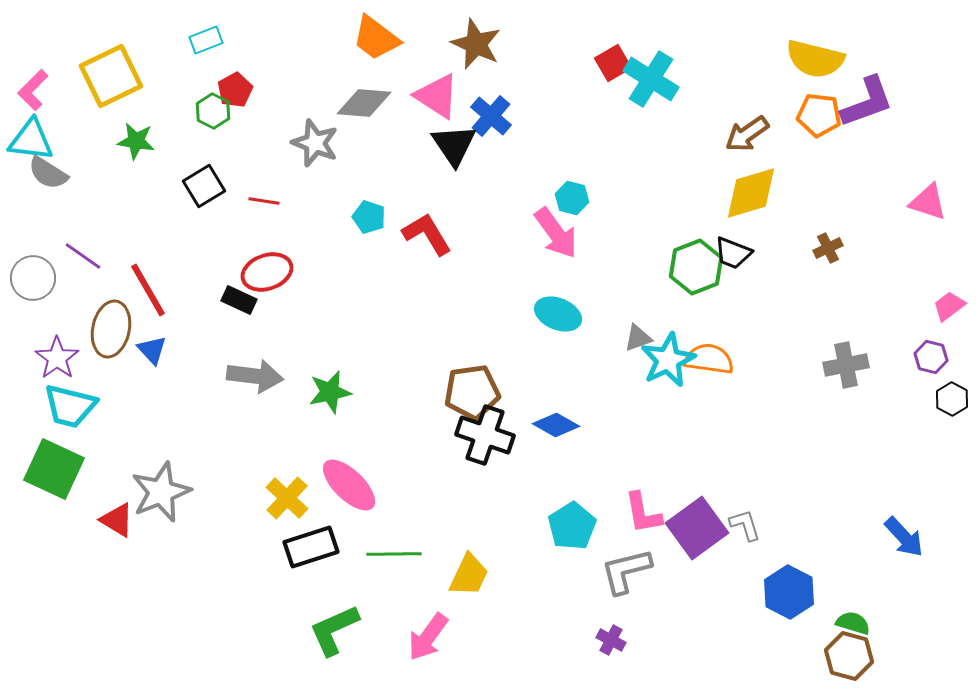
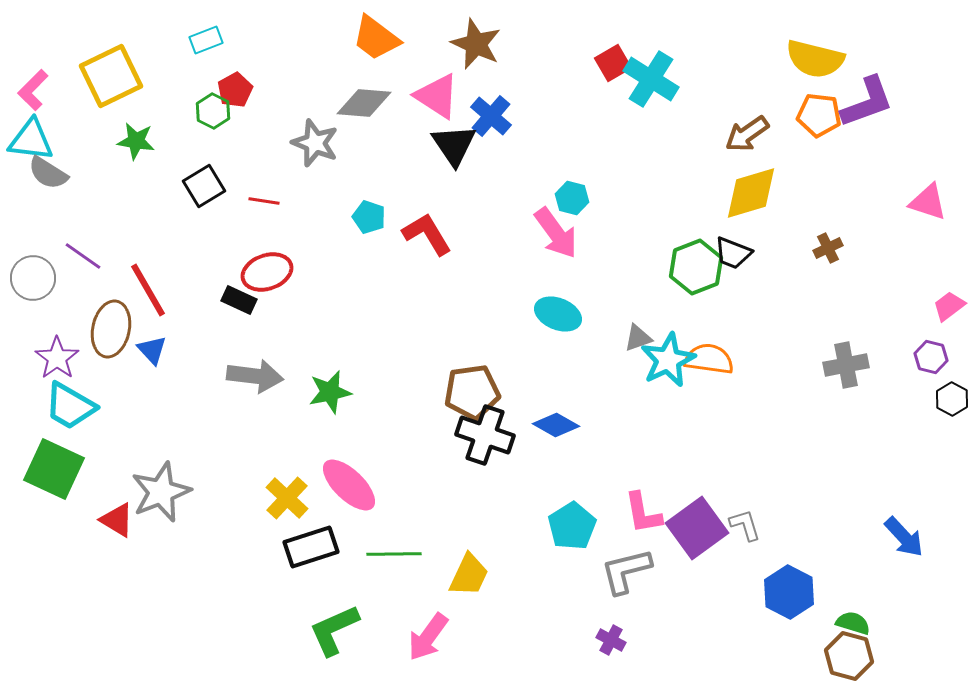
cyan trapezoid at (70, 406): rotated 16 degrees clockwise
